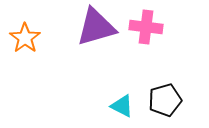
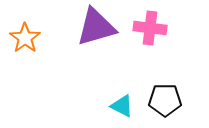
pink cross: moved 4 px right, 1 px down
black pentagon: rotated 16 degrees clockwise
